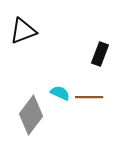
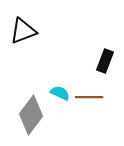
black rectangle: moved 5 px right, 7 px down
